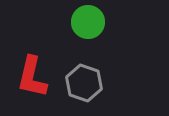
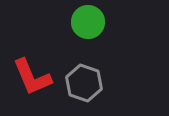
red L-shape: rotated 36 degrees counterclockwise
